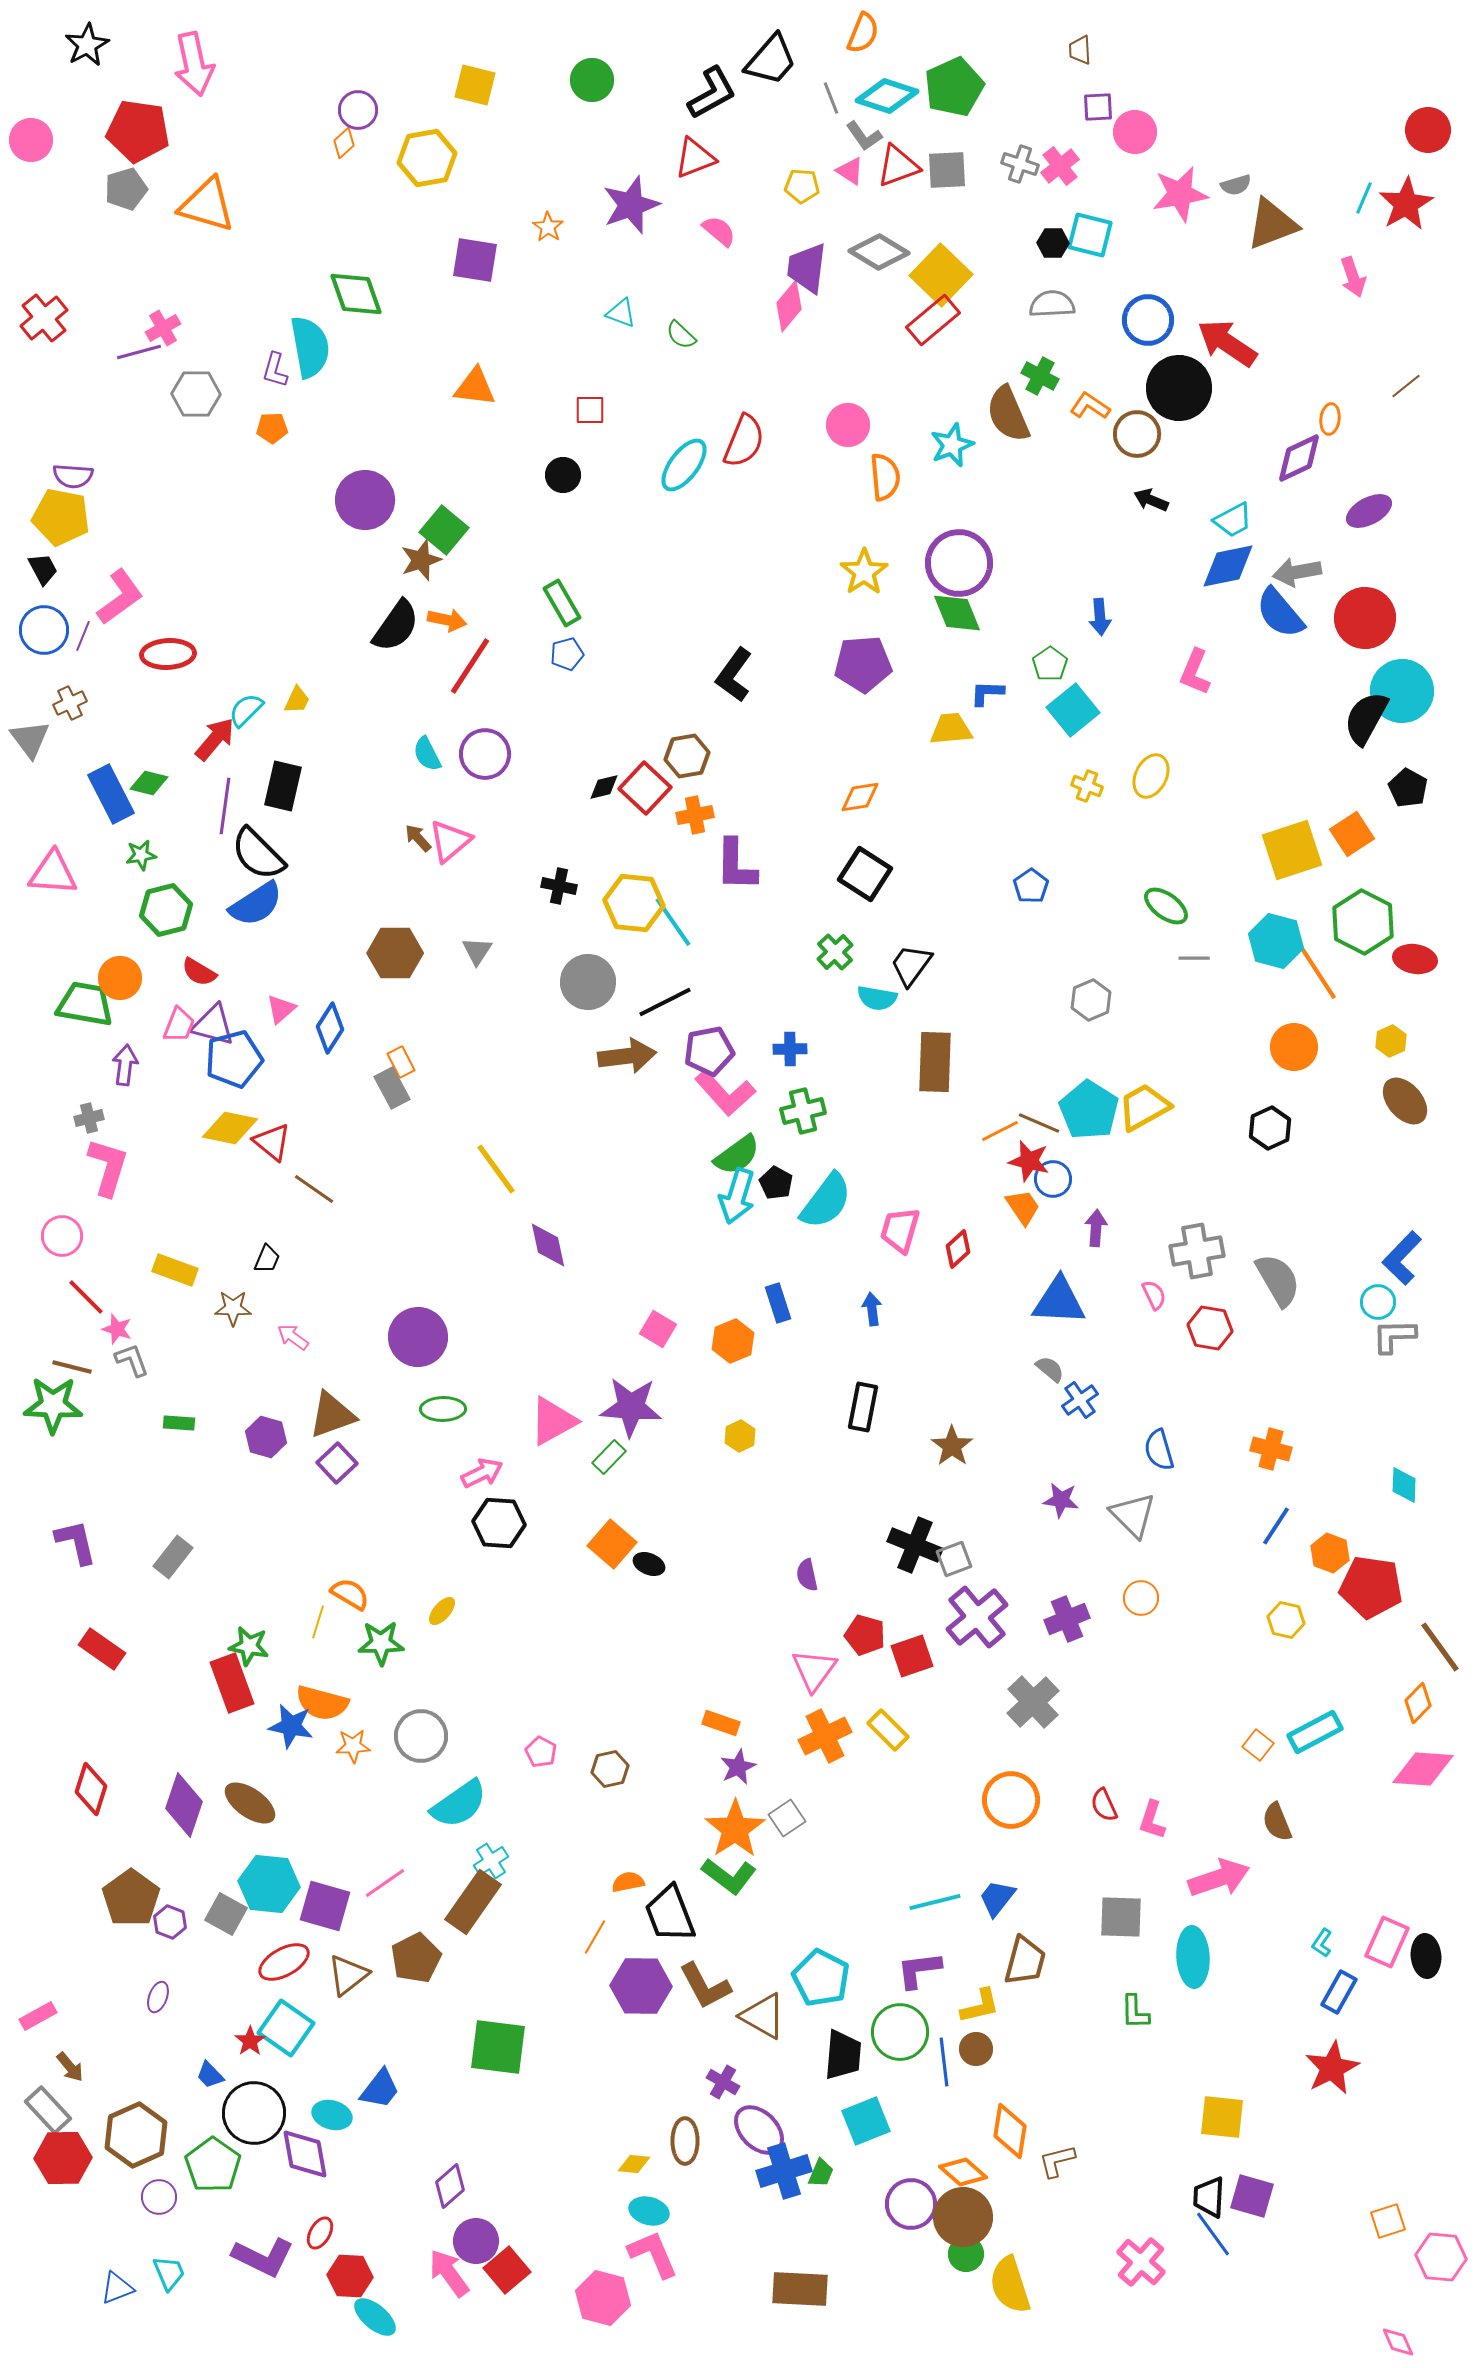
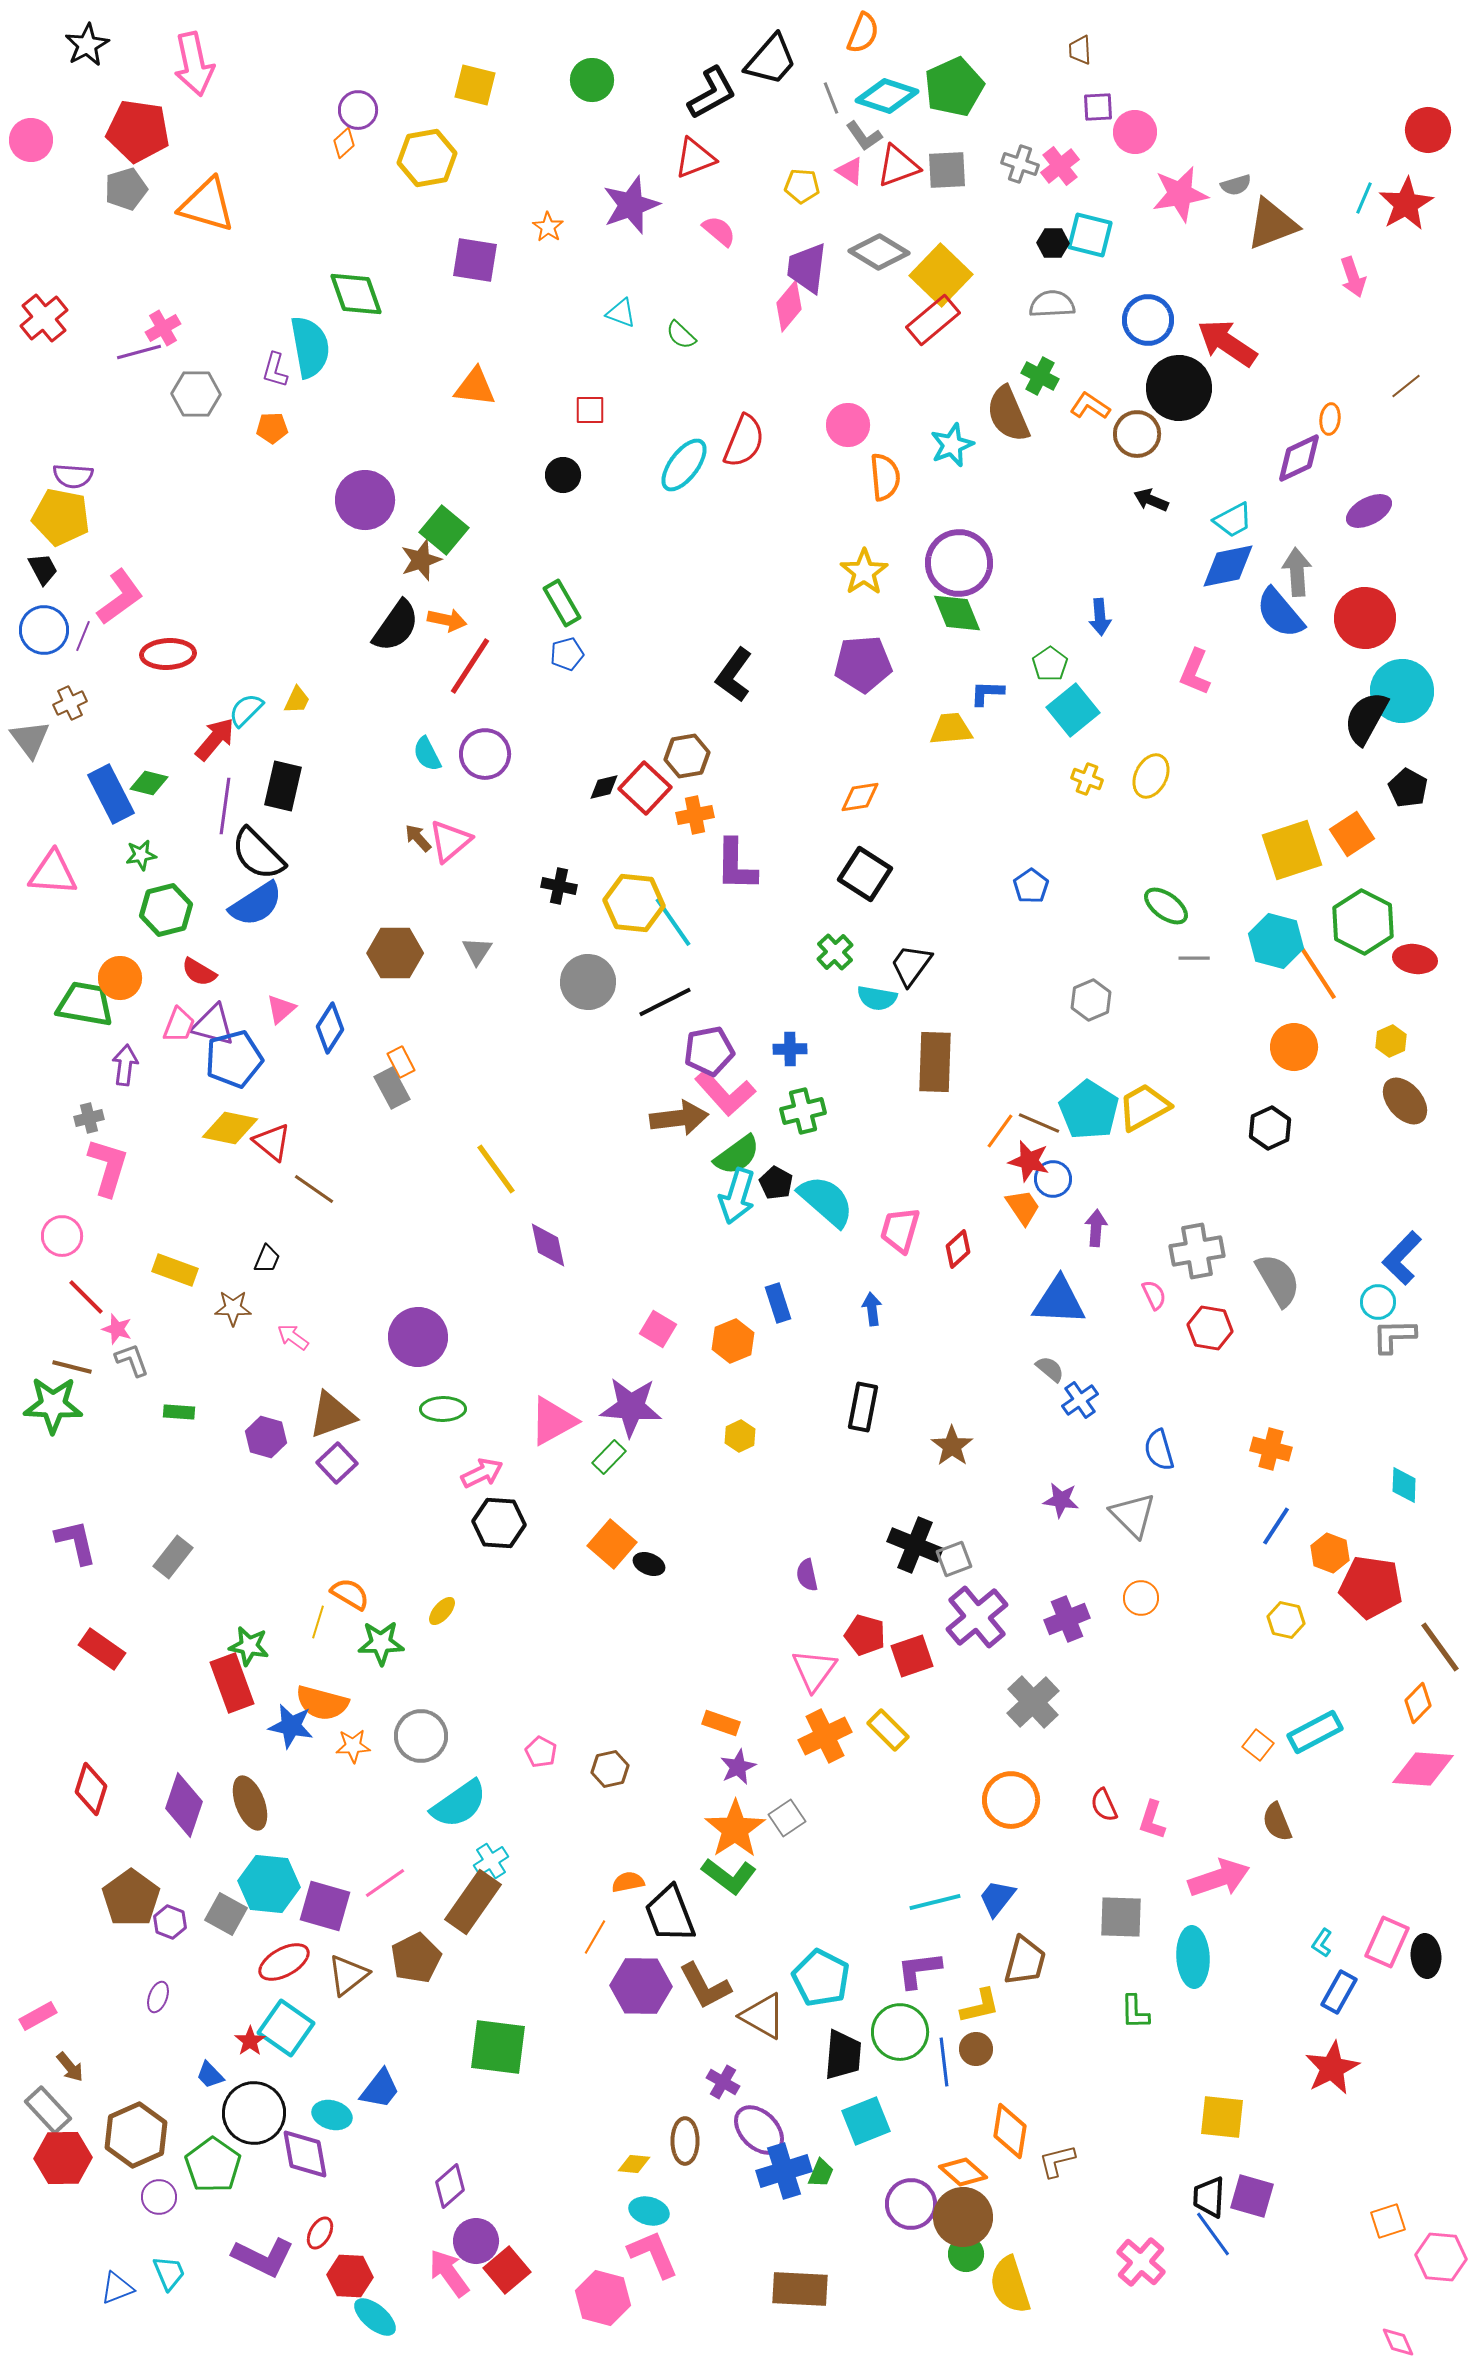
gray arrow at (1297, 572): rotated 96 degrees clockwise
yellow cross at (1087, 786): moved 7 px up
brown arrow at (627, 1056): moved 52 px right, 62 px down
orange line at (1000, 1131): rotated 27 degrees counterclockwise
cyan semicircle at (826, 1201): rotated 86 degrees counterclockwise
green rectangle at (179, 1423): moved 11 px up
brown ellipse at (250, 1803): rotated 34 degrees clockwise
